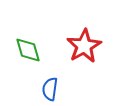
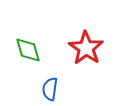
red star: moved 2 px right, 2 px down; rotated 8 degrees counterclockwise
